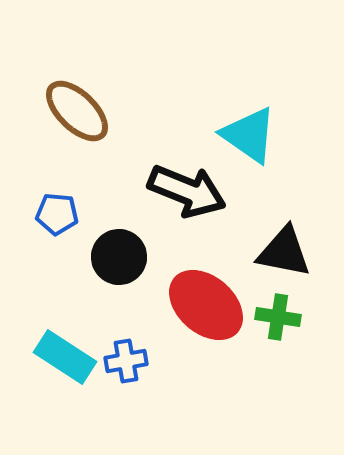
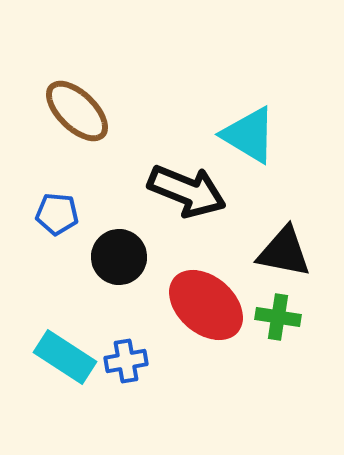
cyan triangle: rotated 4 degrees counterclockwise
